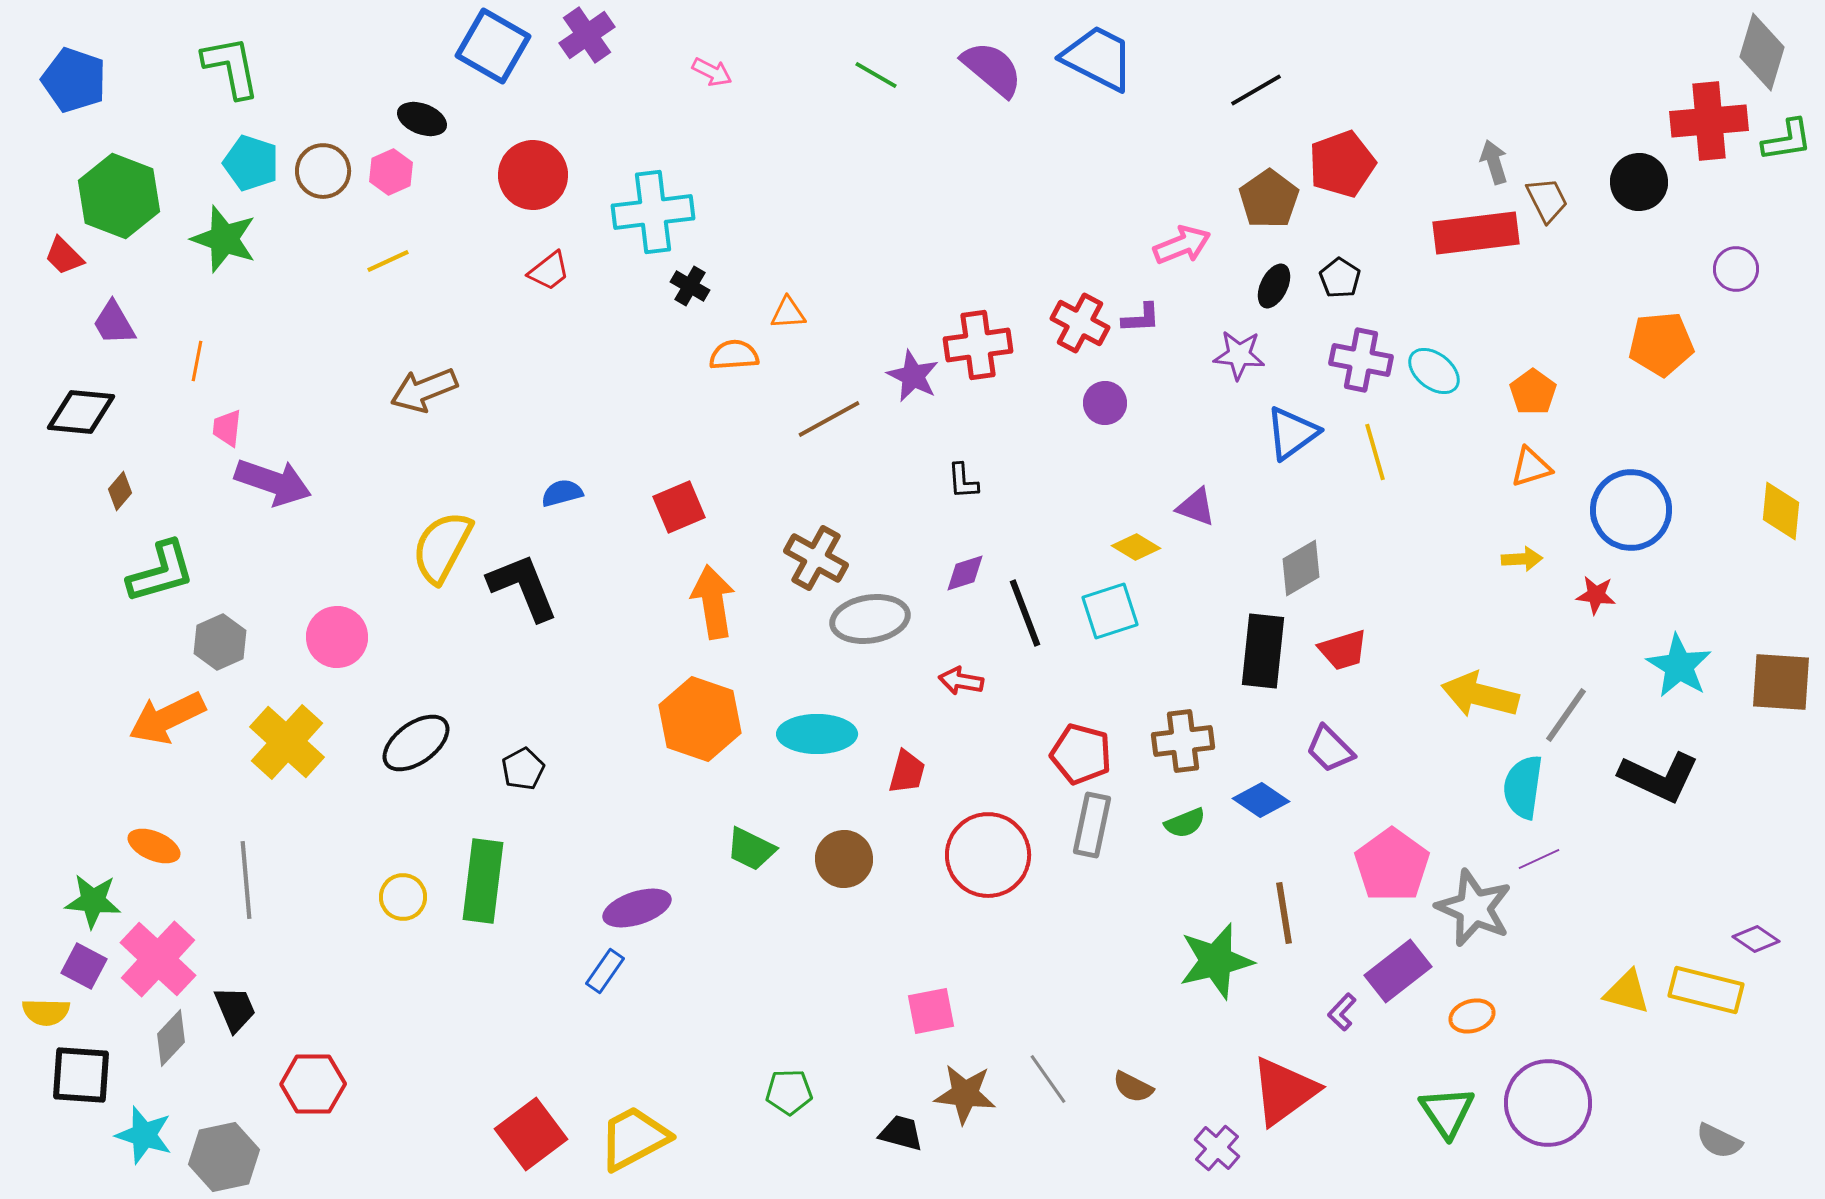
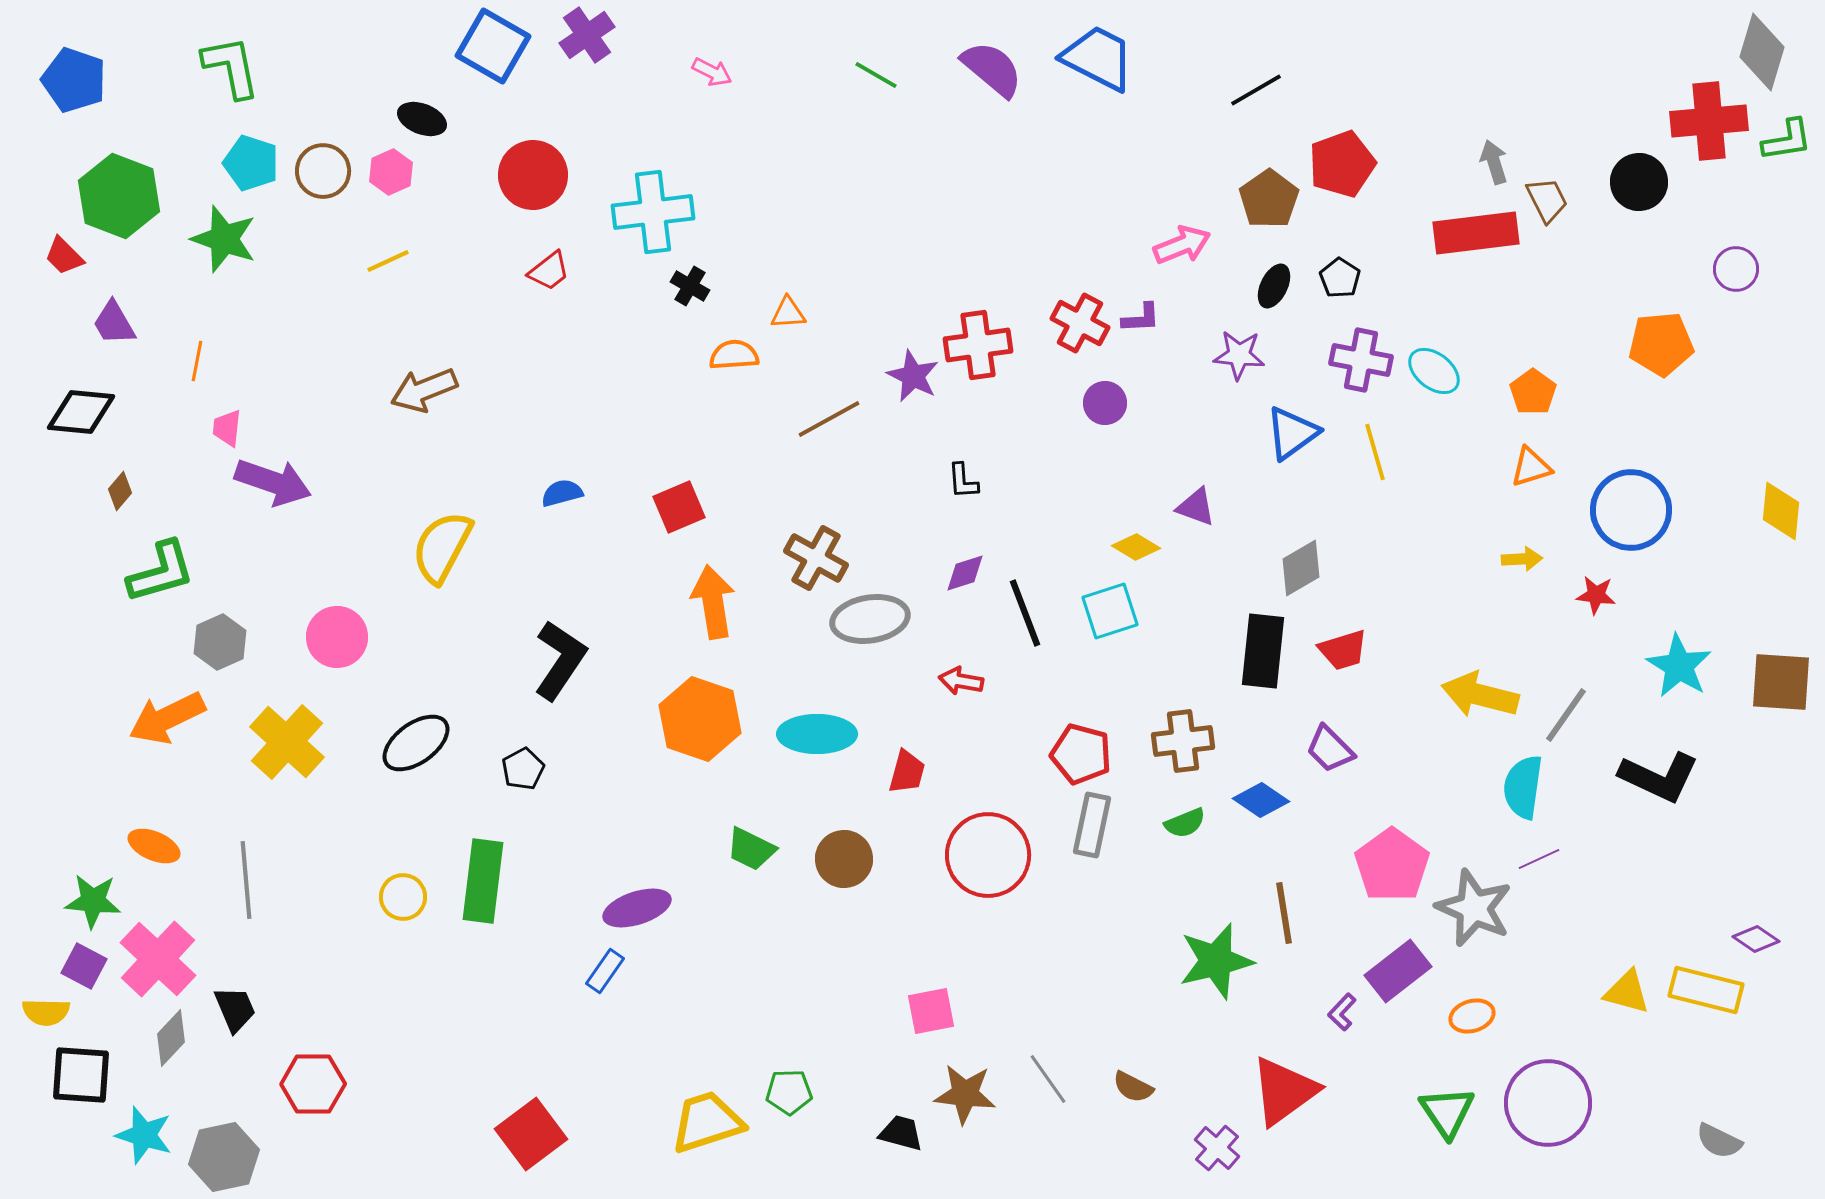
black L-shape at (523, 587): moved 37 px right, 73 px down; rotated 56 degrees clockwise
yellow trapezoid at (634, 1138): moved 73 px right, 16 px up; rotated 10 degrees clockwise
